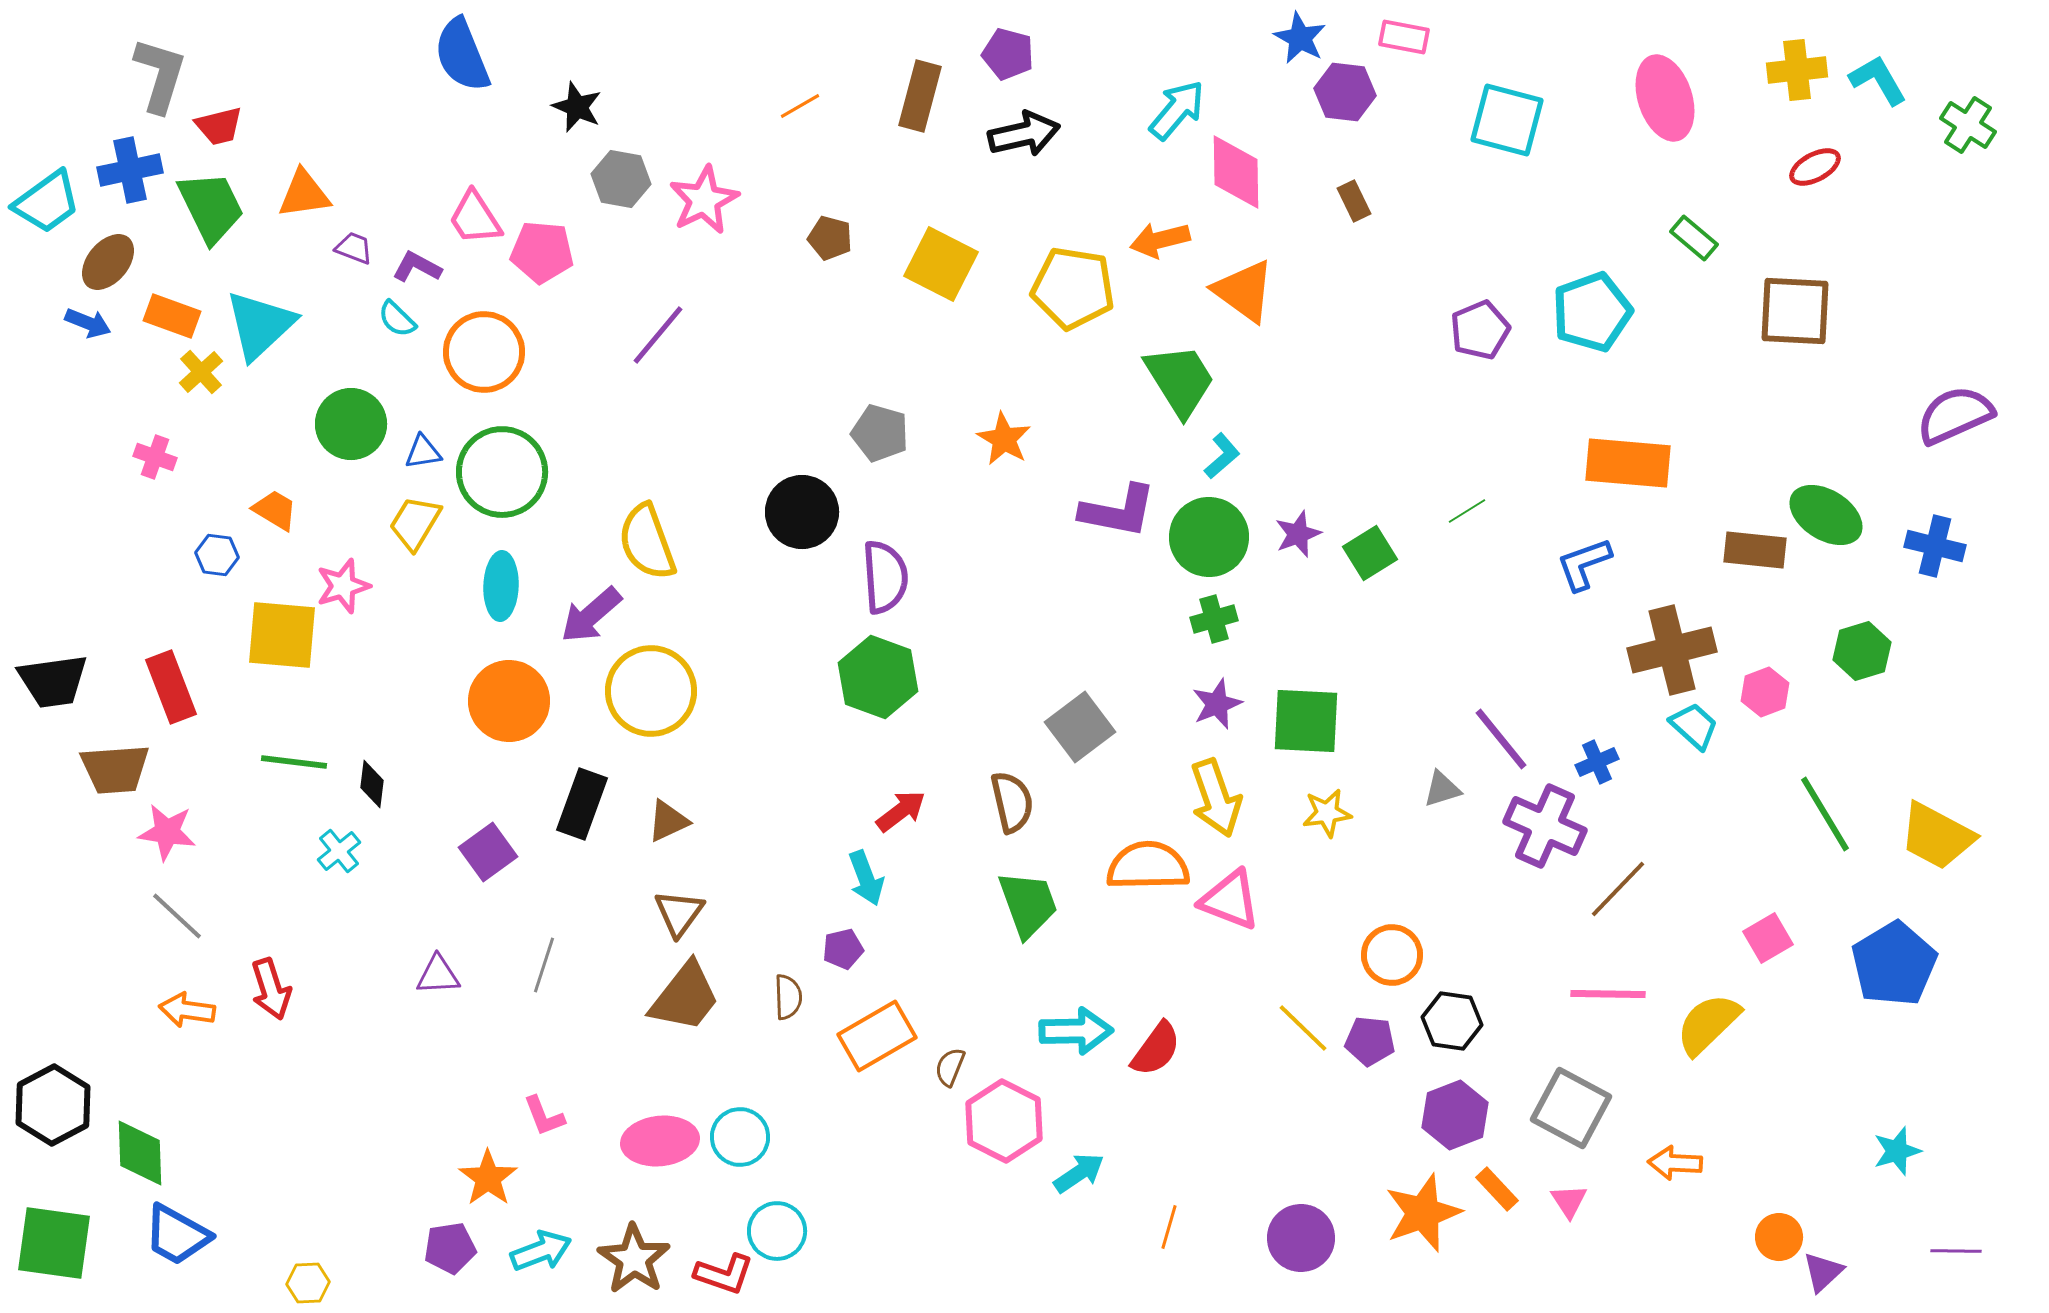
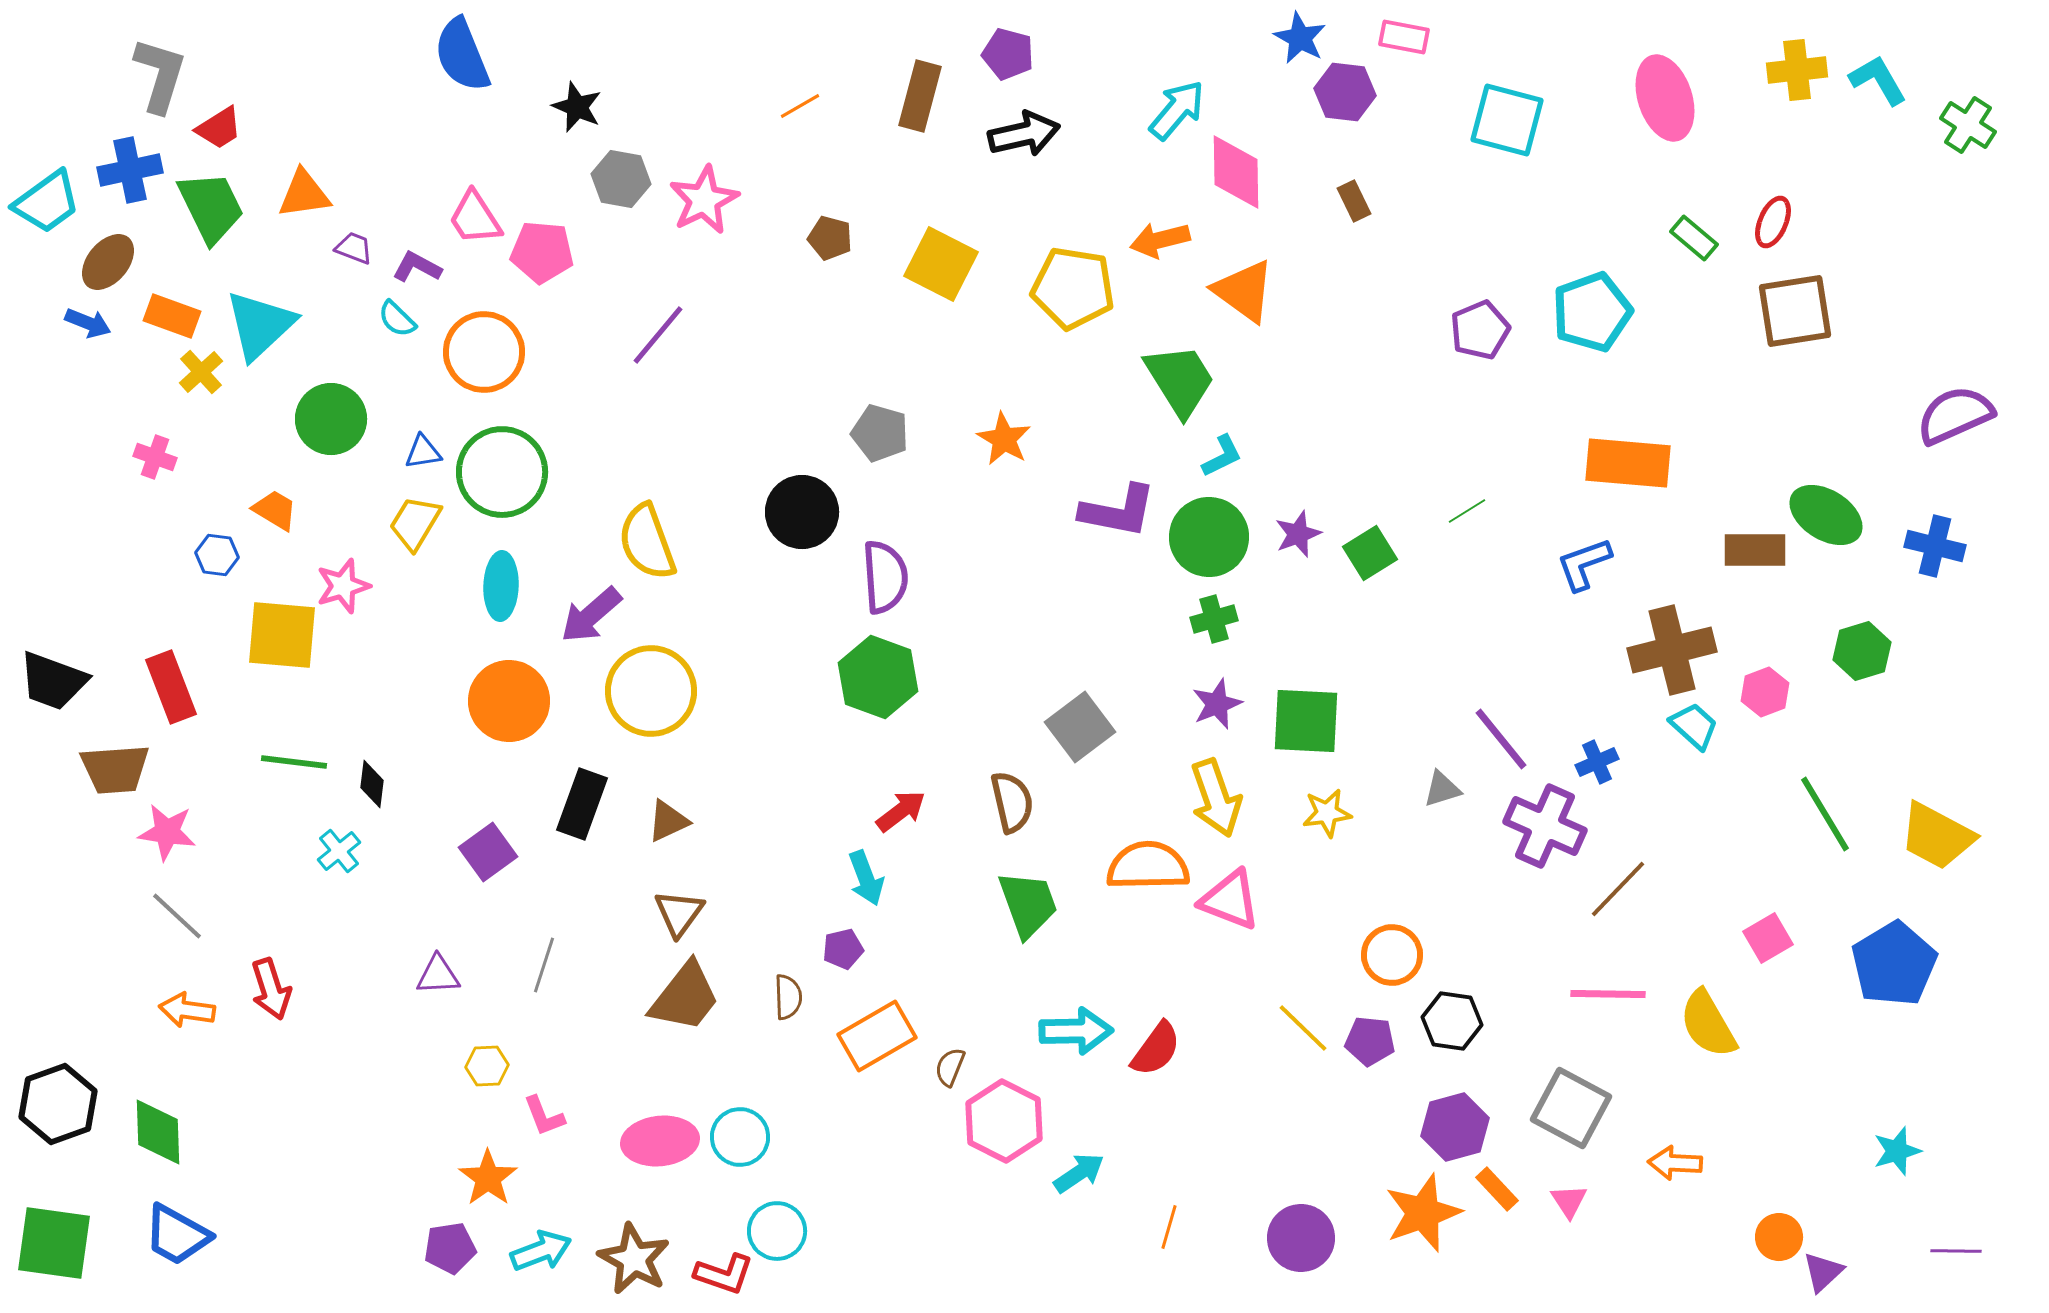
red trapezoid at (219, 126): moved 2 px down; rotated 18 degrees counterclockwise
red ellipse at (1815, 167): moved 42 px left, 55 px down; rotated 39 degrees counterclockwise
brown square at (1795, 311): rotated 12 degrees counterclockwise
green circle at (351, 424): moved 20 px left, 5 px up
cyan L-shape at (1222, 456): rotated 15 degrees clockwise
brown rectangle at (1755, 550): rotated 6 degrees counterclockwise
black trapezoid at (53, 681): rotated 28 degrees clockwise
yellow semicircle at (1708, 1024): rotated 76 degrees counterclockwise
black hexagon at (53, 1105): moved 5 px right, 1 px up; rotated 8 degrees clockwise
purple hexagon at (1455, 1115): moved 12 px down; rotated 6 degrees clockwise
green diamond at (140, 1153): moved 18 px right, 21 px up
brown star at (634, 1259): rotated 6 degrees counterclockwise
yellow hexagon at (308, 1283): moved 179 px right, 217 px up
